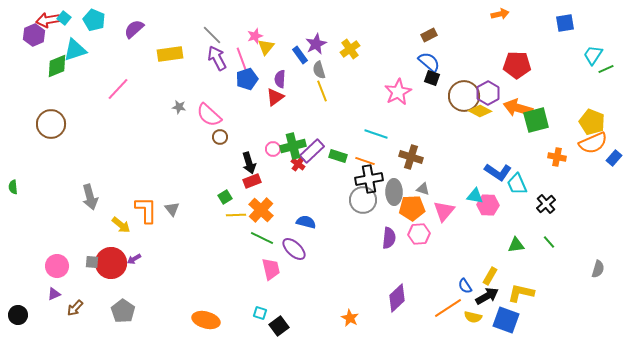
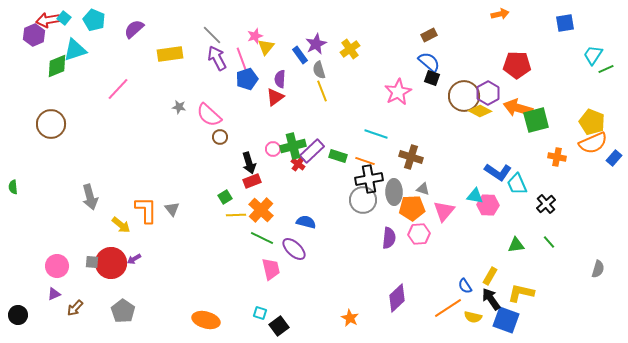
black arrow at (487, 296): moved 4 px right, 3 px down; rotated 95 degrees counterclockwise
